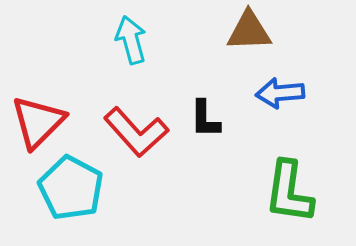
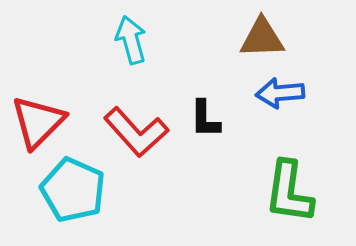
brown triangle: moved 13 px right, 7 px down
cyan pentagon: moved 2 px right, 2 px down; rotated 4 degrees counterclockwise
